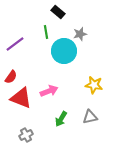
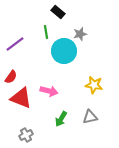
pink arrow: rotated 36 degrees clockwise
